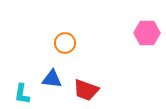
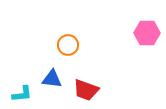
orange circle: moved 3 px right, 2 px down
cyan L-shape: rotated 105 degrees counterclockwise
